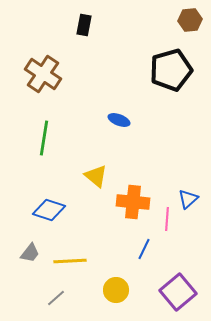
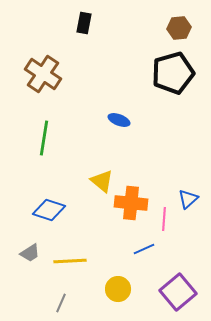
brown hexagon: moved 11 px left, 8 px down
black rectangle: moved 2 px up
black pentagon: moved 2 px right, 3 px down
yellow triangle: moved 6 px right, 5 px down
orange cross: moved 2 px left, 1 px down
pink line: moved 3 px left
blue line: rotated 40 degrees clockwise
gray trapezoid: rotated 20 degrees clockwise
yellow circle: moved 2 px right, 1 px up
gray line: moved 5 px right, 5 px down; rotated 24 degrees counterclockwise
